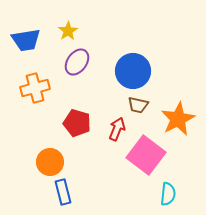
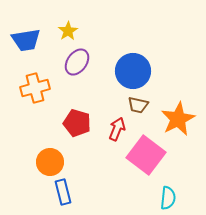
cyan semicircle: moved 4 px down
